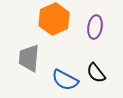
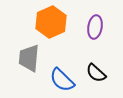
orange hexagon: moved 3 px left, 3 px down
black semicircle: rotated 10 degrees counterclockwise
blue semicircle: moved 3 px left; rotated 16 degrees clockwise
